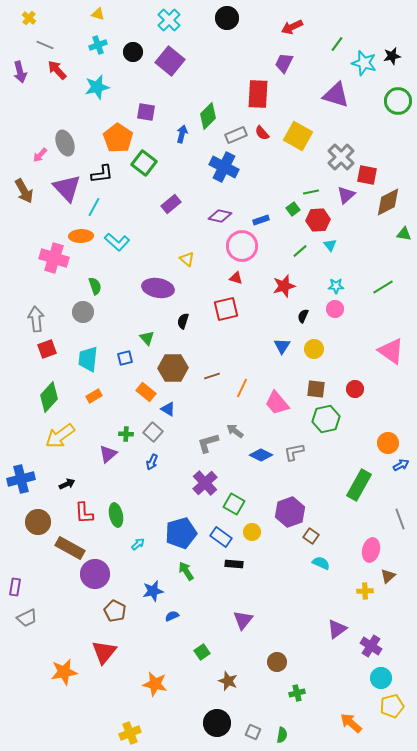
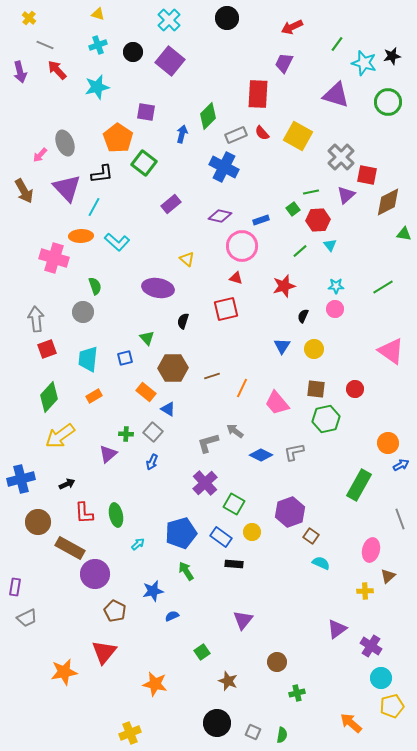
green circle at (398, 101): moved 10 px left, 1 px down
